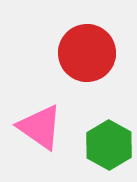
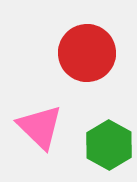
pink triangle: rotated 9 degrees clockwise
